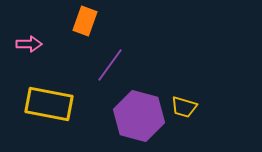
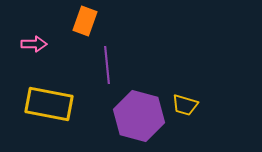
pink arrow: moved 5 px right
purple line: moved 3 px left; rotated 42 degrees counterclockwise
yellow trapezoid: moved 1 px right, 2 px up
